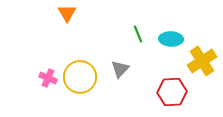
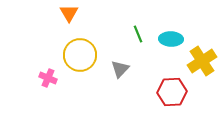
orange triangle: moved 2 px right
yellow circle: moved 22 px up
